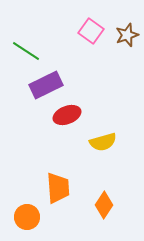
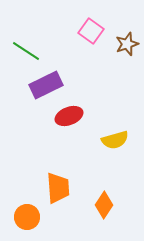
brown star: moved 9 px down
red ellipse: moved 2 px right, 1 px down
yellow semicircle: moved 12 px right, 2 px up
